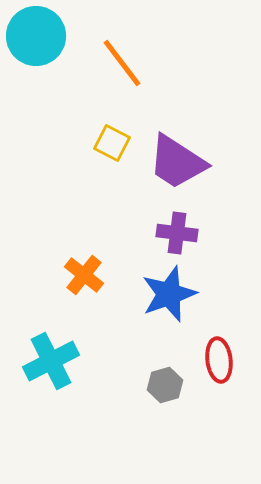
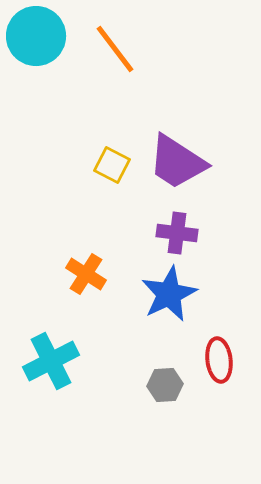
orange line: moved 7 px left, 14 px up
yellow square: moved 22 px down
orange cross: moved 2 px right, 1 px up; rotated 6 degrees counterclockwise
blue star: rotated 6 degrees counterclockwise
gray hexagon: rotated 12 degrees clockwise
